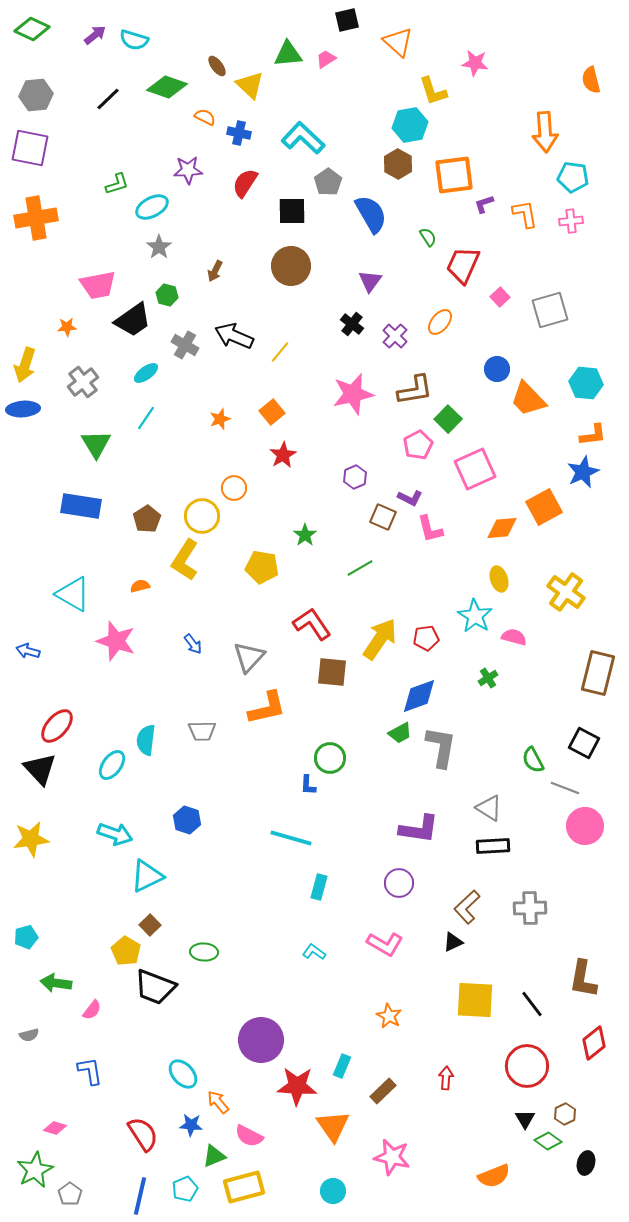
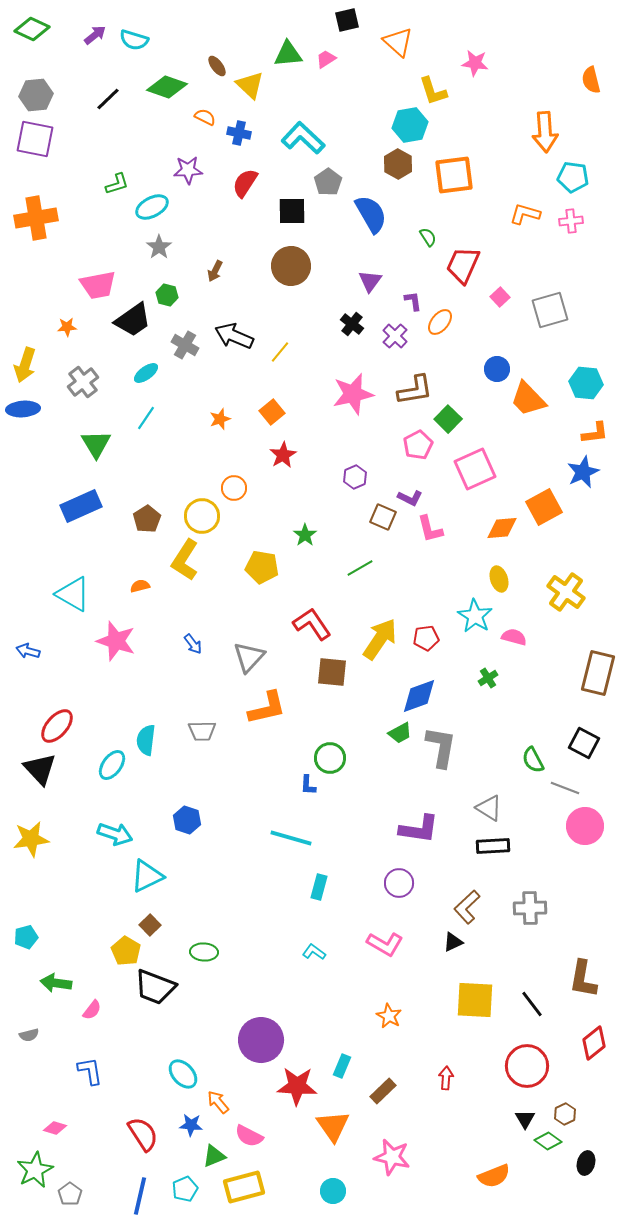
purple square at (30, 148): moved 5 px right, 9 px up
purple L-shape at (484, 204): moved 71 px left, 97 px down; rotated 100 degrees clockwise
orange L-shape at (525, 214): rotated 64 degrees counterclockwise
orange L-shape at (593, 435): moved 2 px right, 2 px up
blue rectangle at (81, 506): rotated 33 degrees counterclockwise
